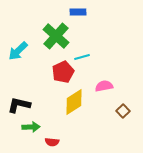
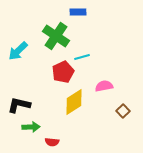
green cross: rotated 8 degrees counterclockwise
